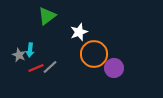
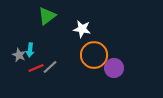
white star: moved 3 px right, 3 px up; rotated 30 degrees clockwise
orange circle: moved 1 px down
